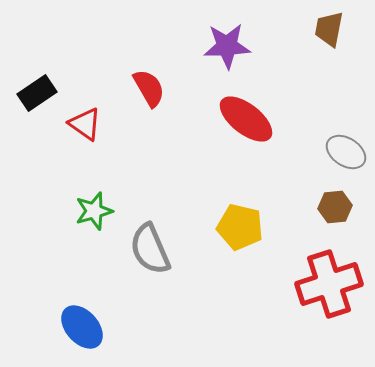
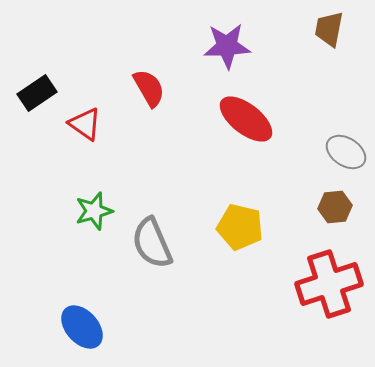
gray semicircle: moved 2 px right, 6 px up
